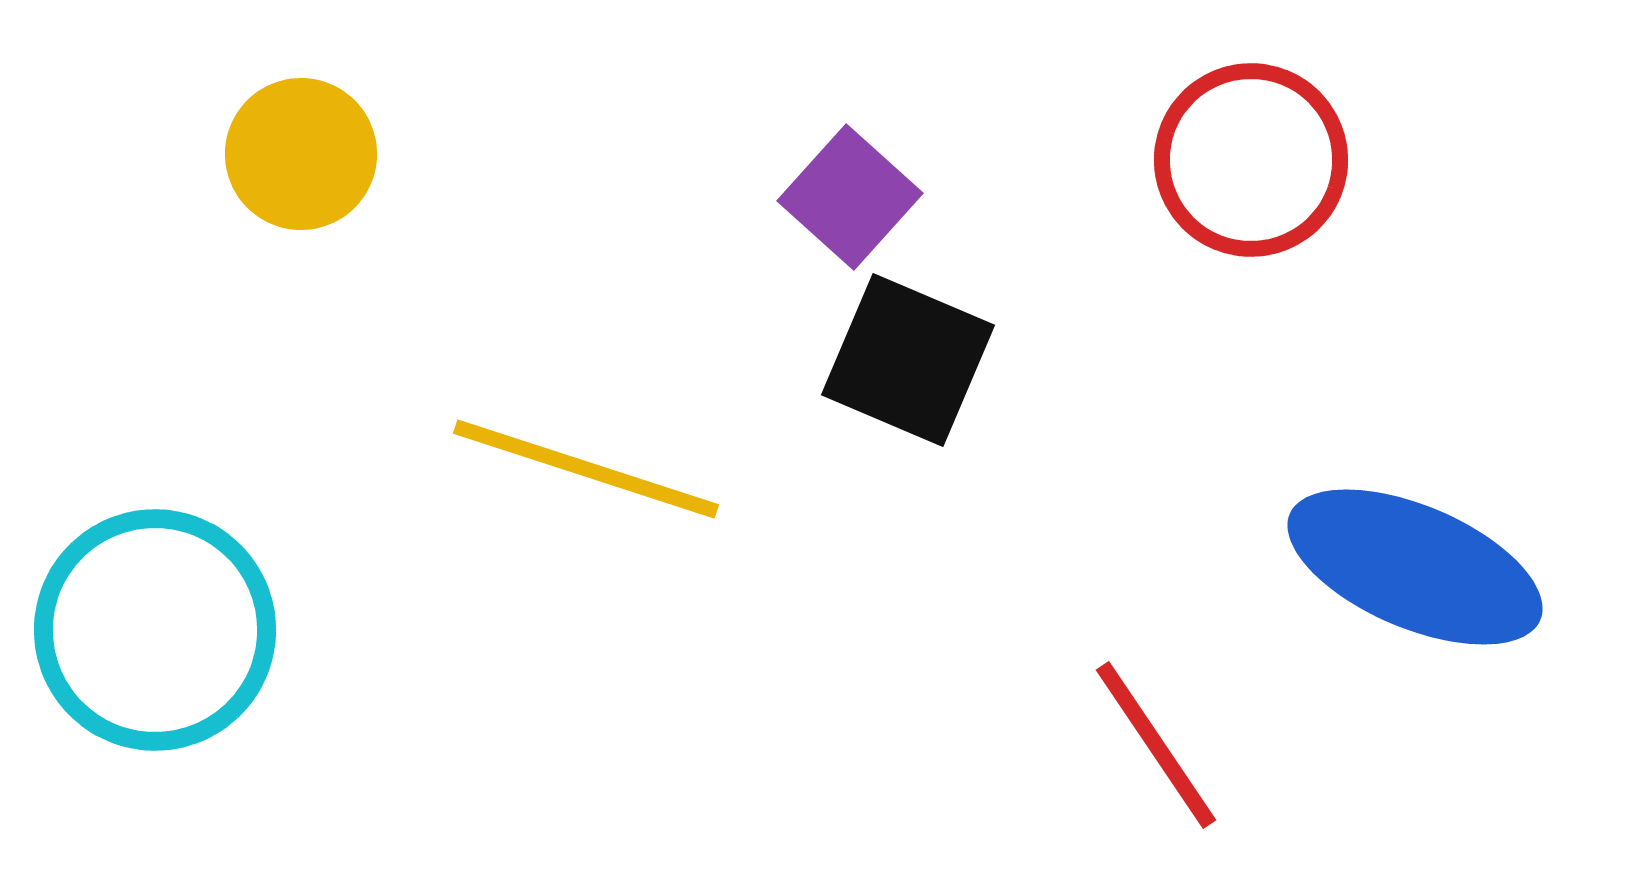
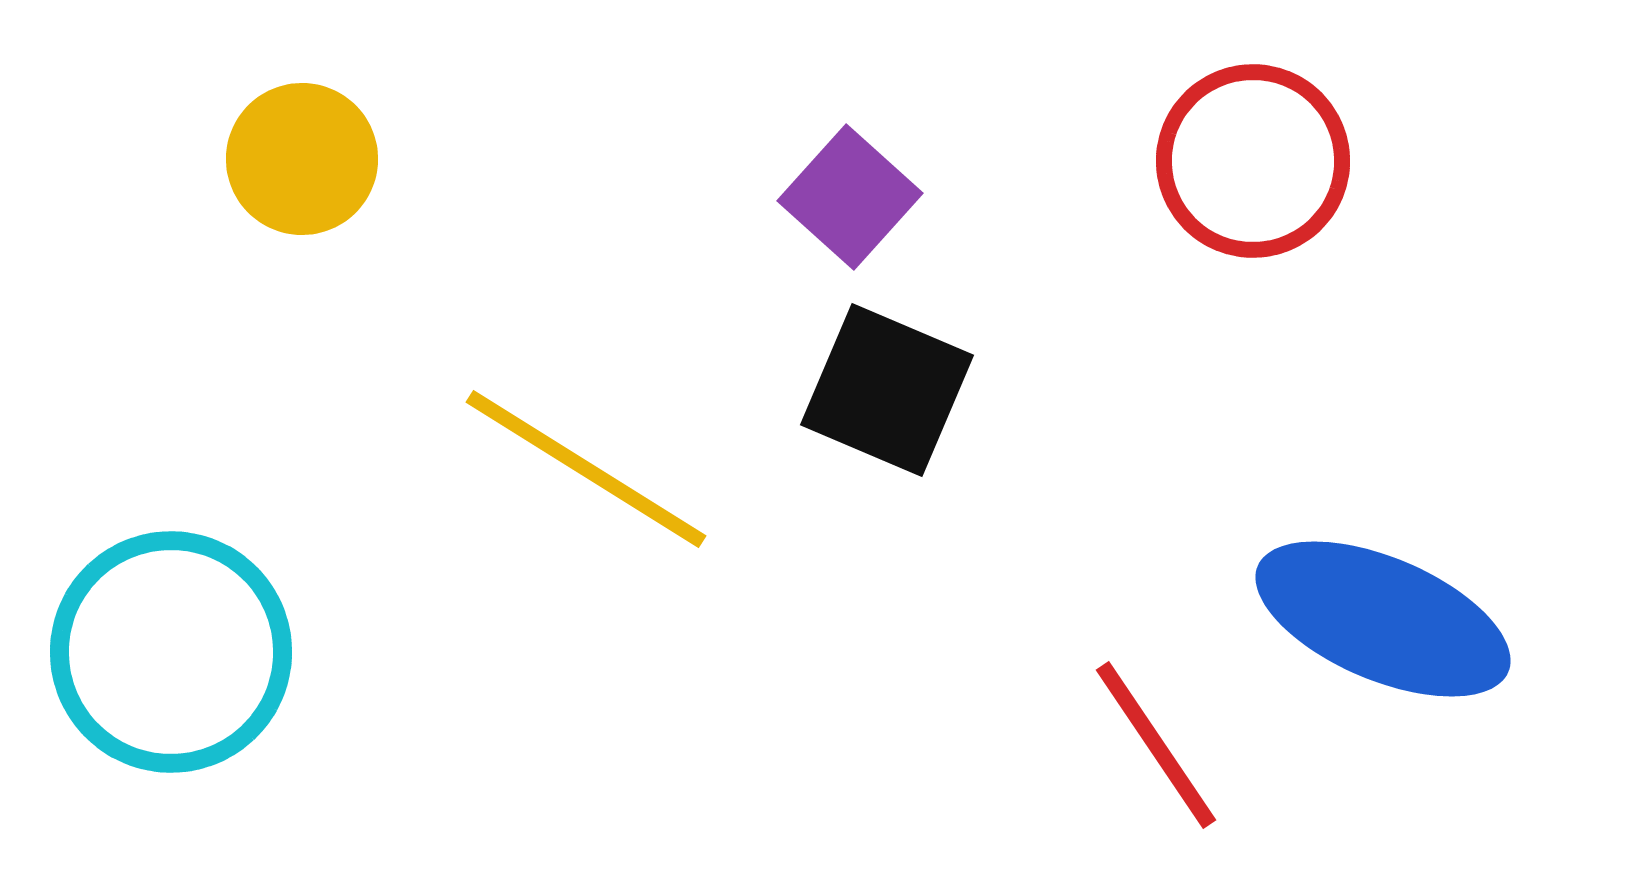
yellow circle: moved 1 px right, 5 px down
red circle: moved 2 px right, 1 px down
black square: moved 21 px left, 30 px down
yellow line: rotated 14 degrees clockwise
blue ellipse: moved 32 px left, 52 px down
cyan circle: moved 16 px right, 22 px down
